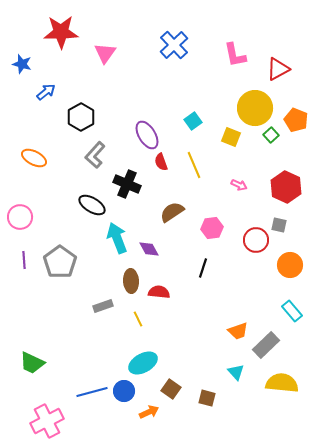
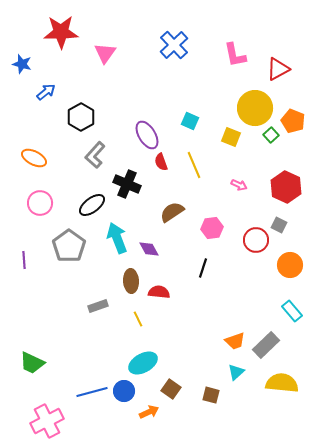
orange pentagon at (296, 120): moved 3 px left, 1 px down
cyan square at (193, 121): moved 3 px left; rotated 30 degrees counterclockwise
black ellipse at (92, 205): rotated 68 degrees counterclockwise
pink circle at (20, 217): moved 20 px right, 14 px up
gray square at (279, 225): rotated 14 degrees clockwise
gray pentagon at (60, 262): moved 9 px right, 16 px up
gray rectangle at (103, 306): moved 5 px left
orange trapezoid at (238, 331): moved 3 px left, 10 px down
cyan triangle at (236, 372): rotated 30 degrees clockwise
brown square at (207, 398): moved 4 px right, 3 px up
